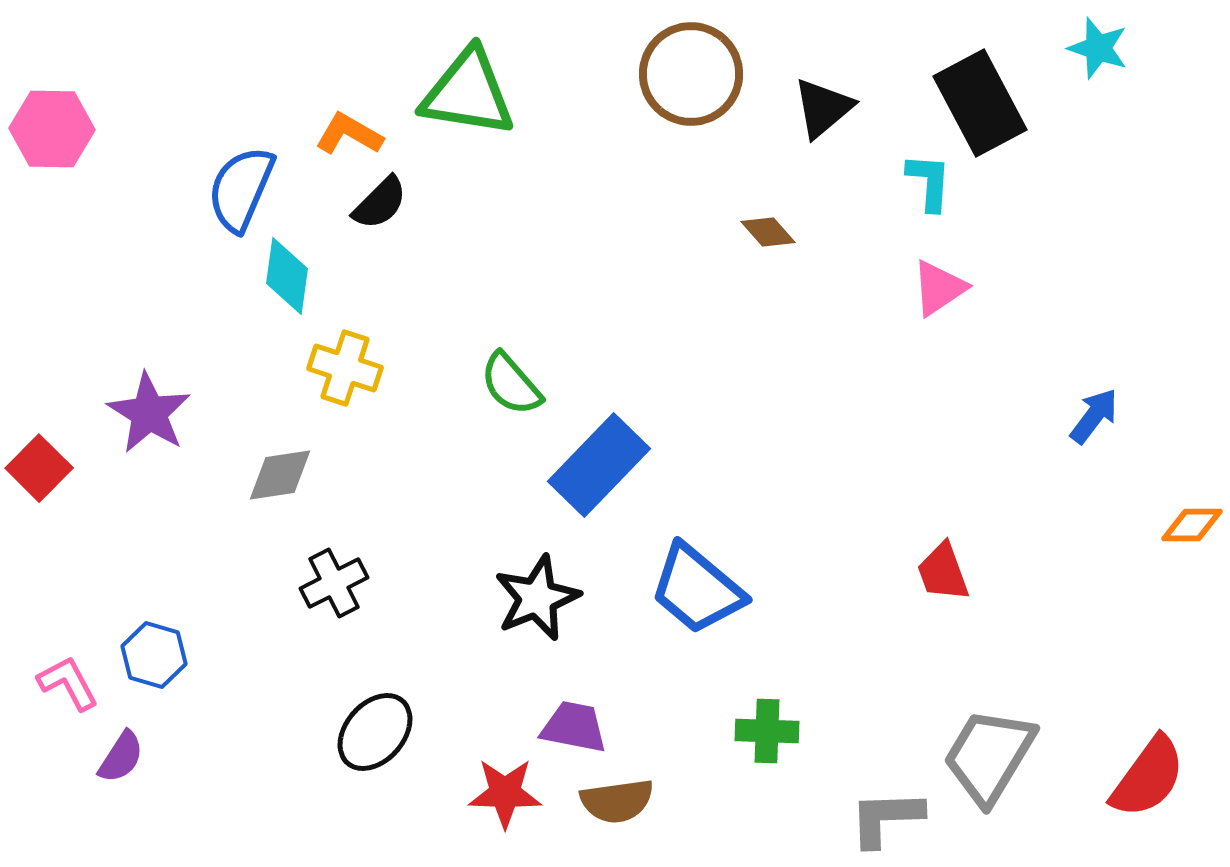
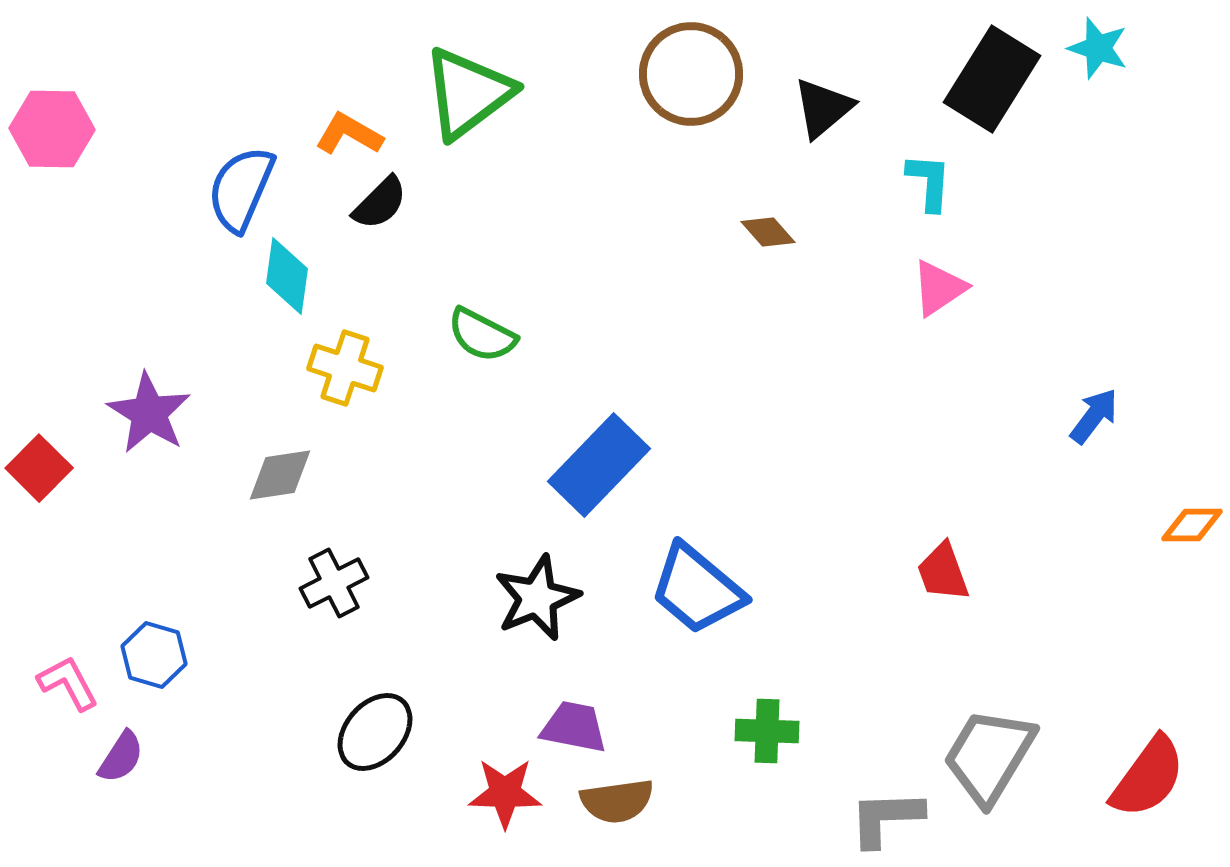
green triangle: rotated 46 degrees counterclockwise
black rectangle: moved 12 px right, 24 px up; rotated 60 degrees clockwise
green semicircle: moved 29 px left, 49 px up; rotated 22 degrees counterclockwise
